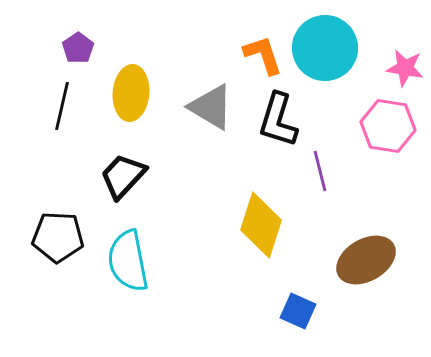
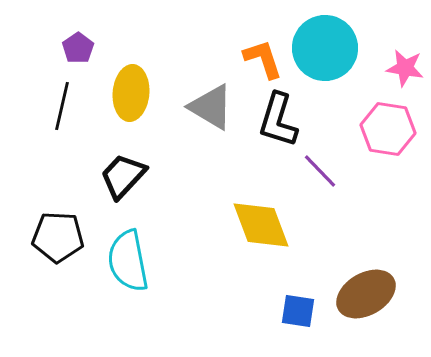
orange L-shape: moved 4 px down
pink hexagon: moved 3 px down
purple line: rotated 30 degrees counterclockwise
yellow diamond: rotated 38 degrees counterclockwise
brown ellipse: moved 34 px down
blue square: rotated 15 degrees counterclockwise
